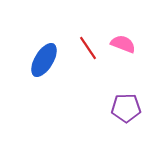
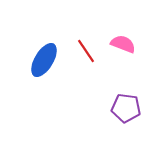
red line: moved 2 px left, 3 px down
purple pentagon: rotated 8 degrees clockwise
